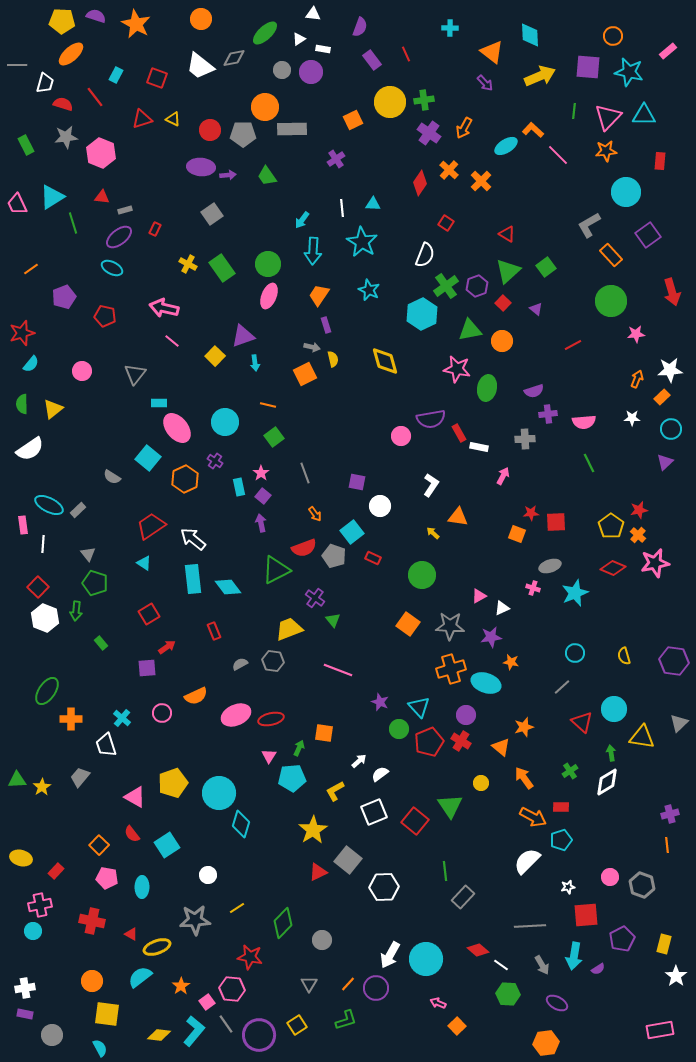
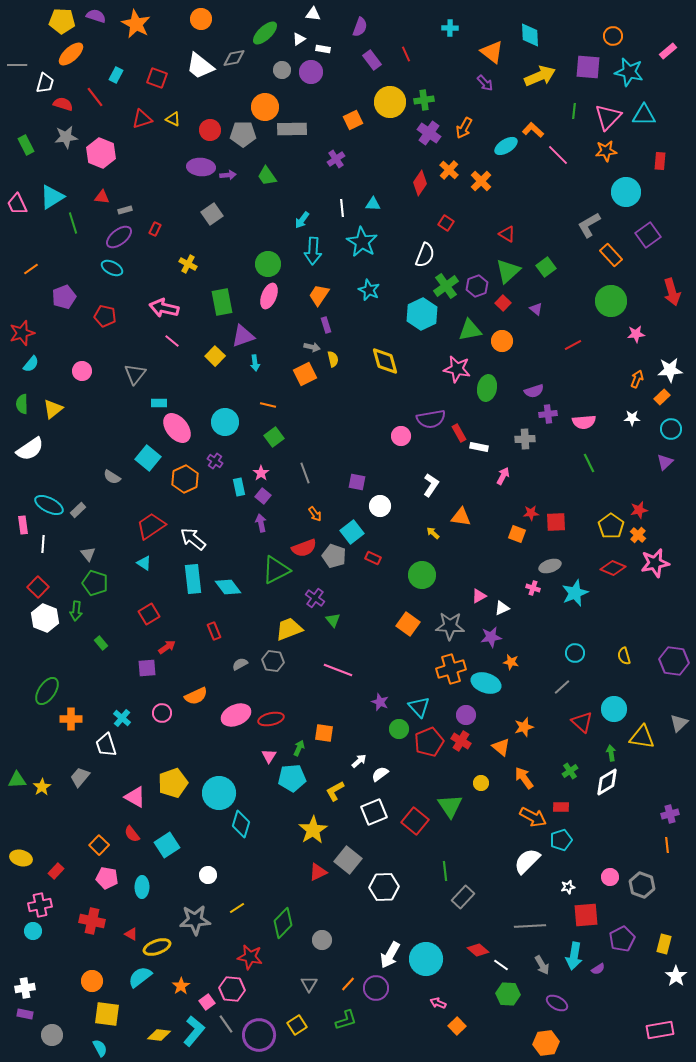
green rectangle at (222, 268): moved 34 px down; rotated 24 degrees clockwise
orange triangle at (458, 517): moved 3 px right
